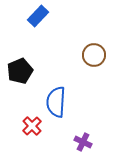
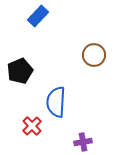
purple cross: rotated 36 degrees counterclockwise
